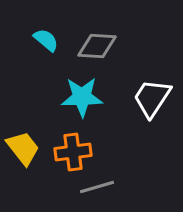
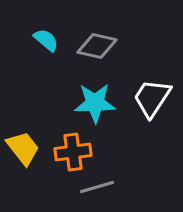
gray diamond: rotated 9 degrees clockwise
cyan star: moved 13 px right, 6 px down
